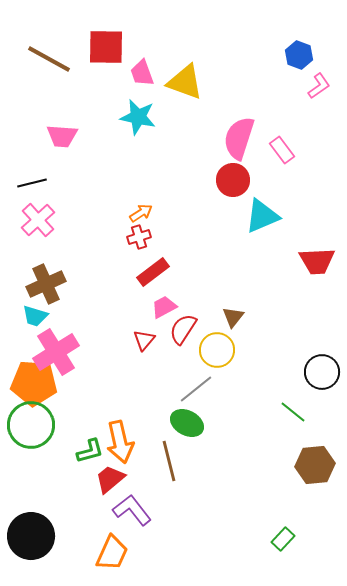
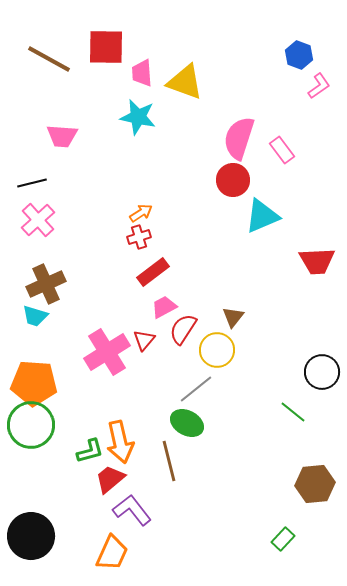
pink trapezoid at (142, 73): rotated 16 degrees clockwise
pink cross at (56, 352): moved 51 px right
brown hexagon at (315, 465): moved 19 px down
